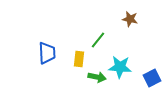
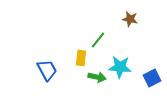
blue trapezoid: moved 17 px down; rotated 25 degrees counterclockwise
yellow rectangle: moved 2 px right, 1 px up
